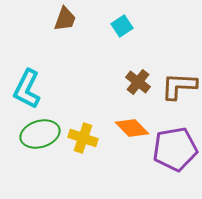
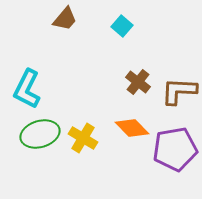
brown trapezoid: rotated 20 degrees clockwise
cyan square: rotated 15 degrees counterclockwise
brown L-shape: moved 5 px down
yellow cross: rotated 12 degrees clockwise
